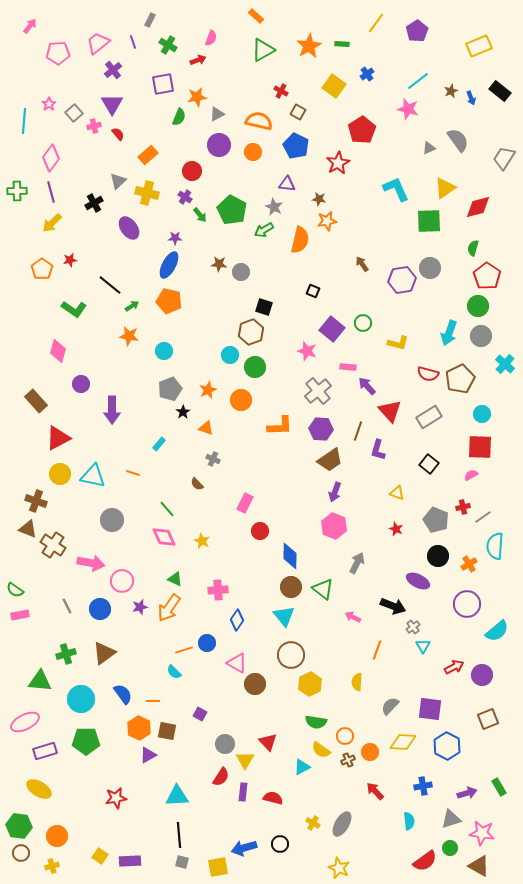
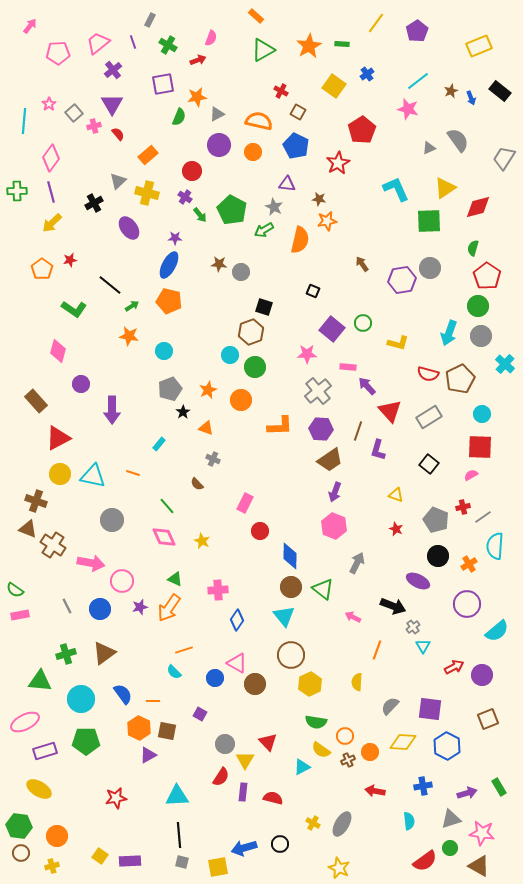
pink star at (307, 351): moved 3 px down; rotated 18 degrees counterclockwise
yellow triangle at (397, 493): moved 1 px left, 2 px down
green line at (167, 509): moved 3 px up
blue circle at (207, 643): moved 8 px right, 35 px down
red arrow at (375, 791): rotated 36 degrees counterclockwise
